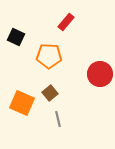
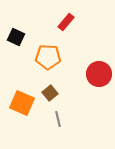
orange pentagon: moved 1 px left, 1 px down
red circle: moved 1 px left
